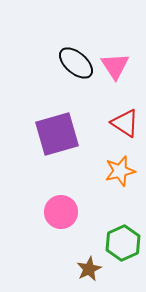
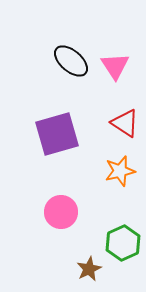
black ellipse: moved 5 px left, 2 px up
